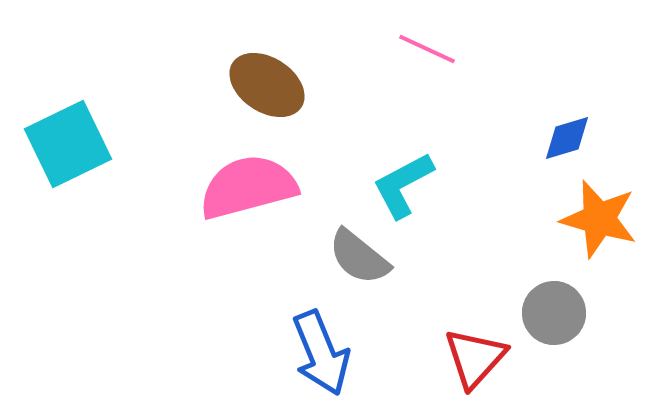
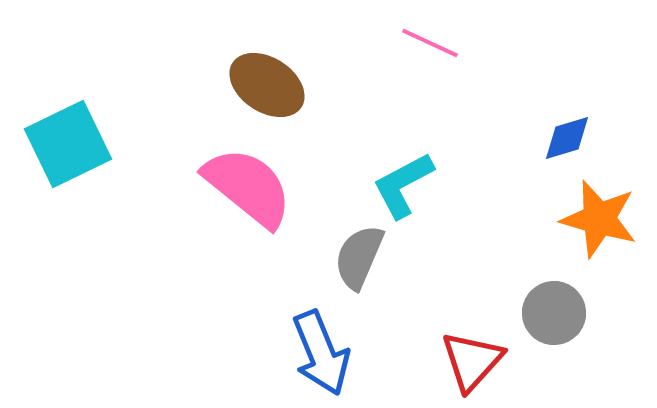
pink line: moved 3 px right, 6 px up
pink semicircle: rotated 54 degrees clockwise
gray semicircle: rotated 74 degrees clockwise
red triangle: moved 3 px left, 3 px down
